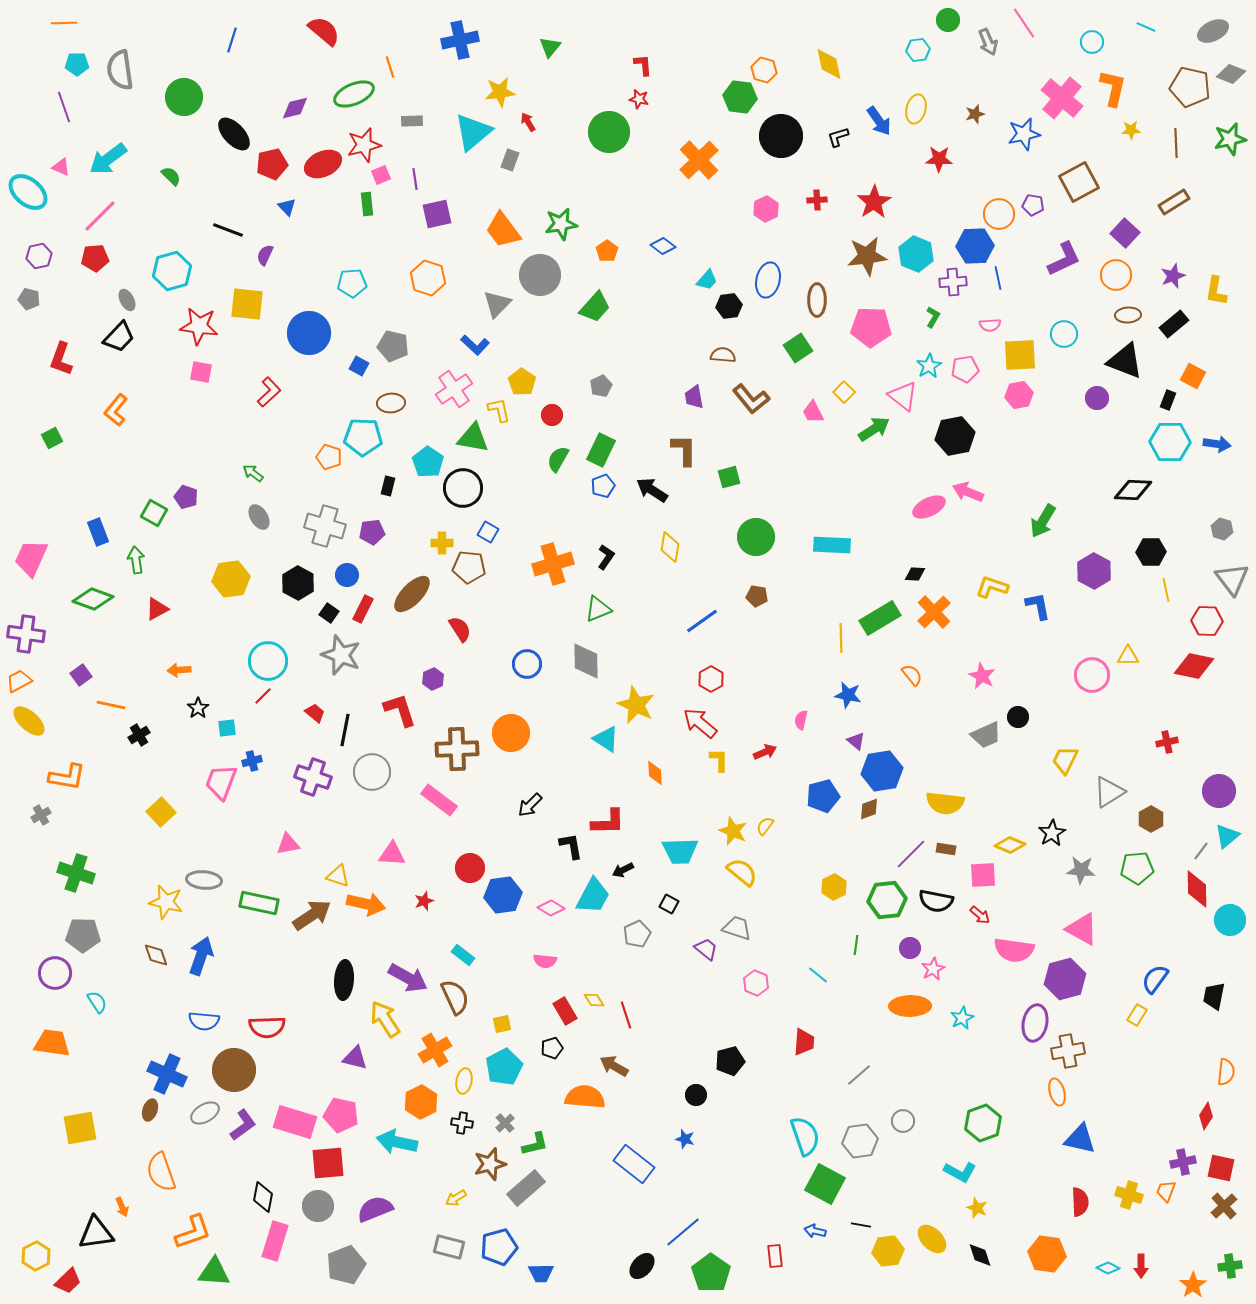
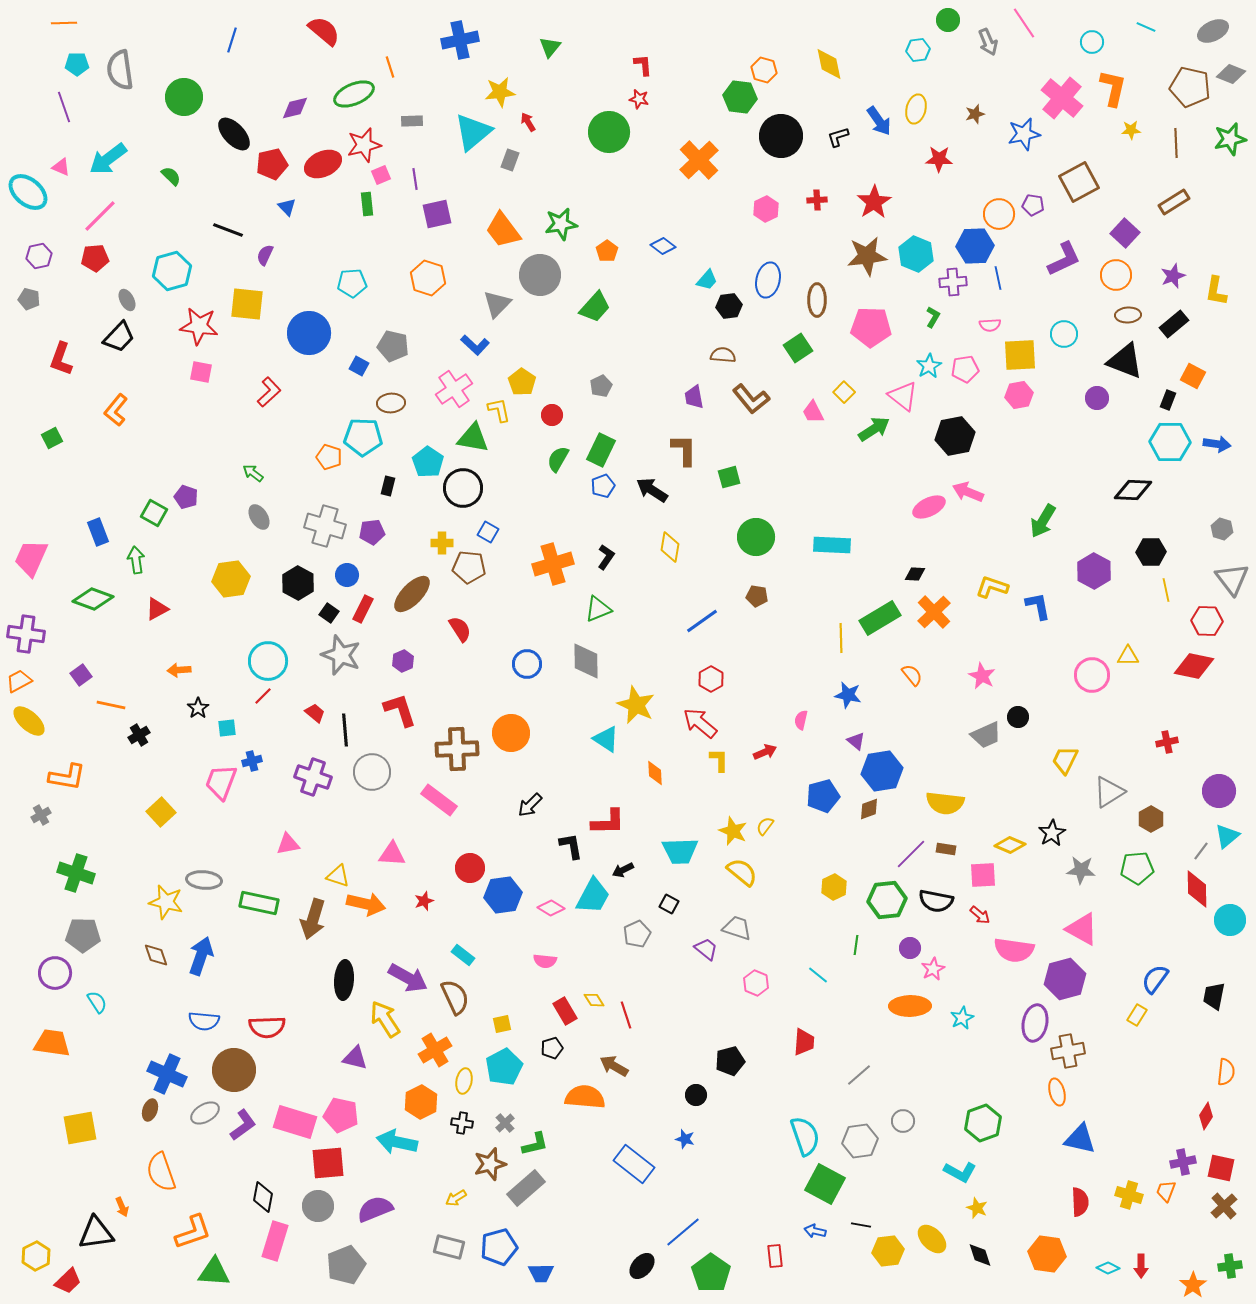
purple hexagon at (433, 679): moved 30 px left, 18 px up
black line at (345, 730): rotated 16 degrees counterclockwise
brown arrow at (312, 915): moved 1 px right, 4 px down; rotated 141 degrees clockwise
